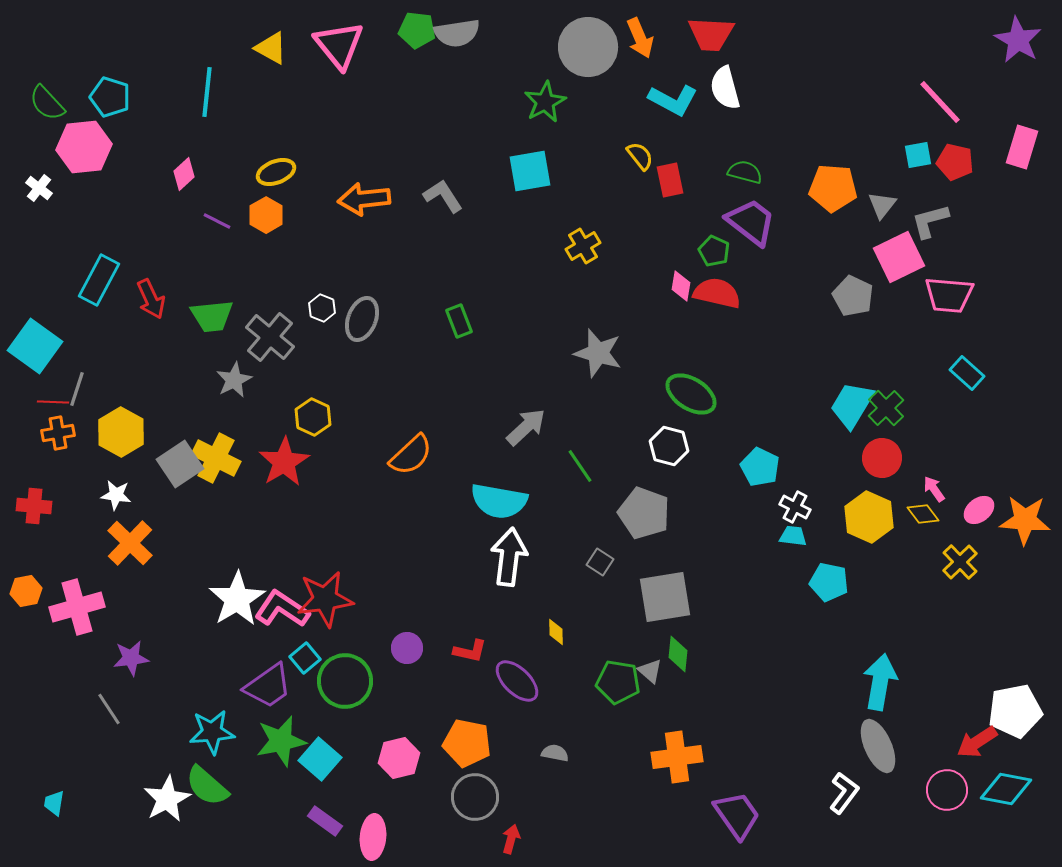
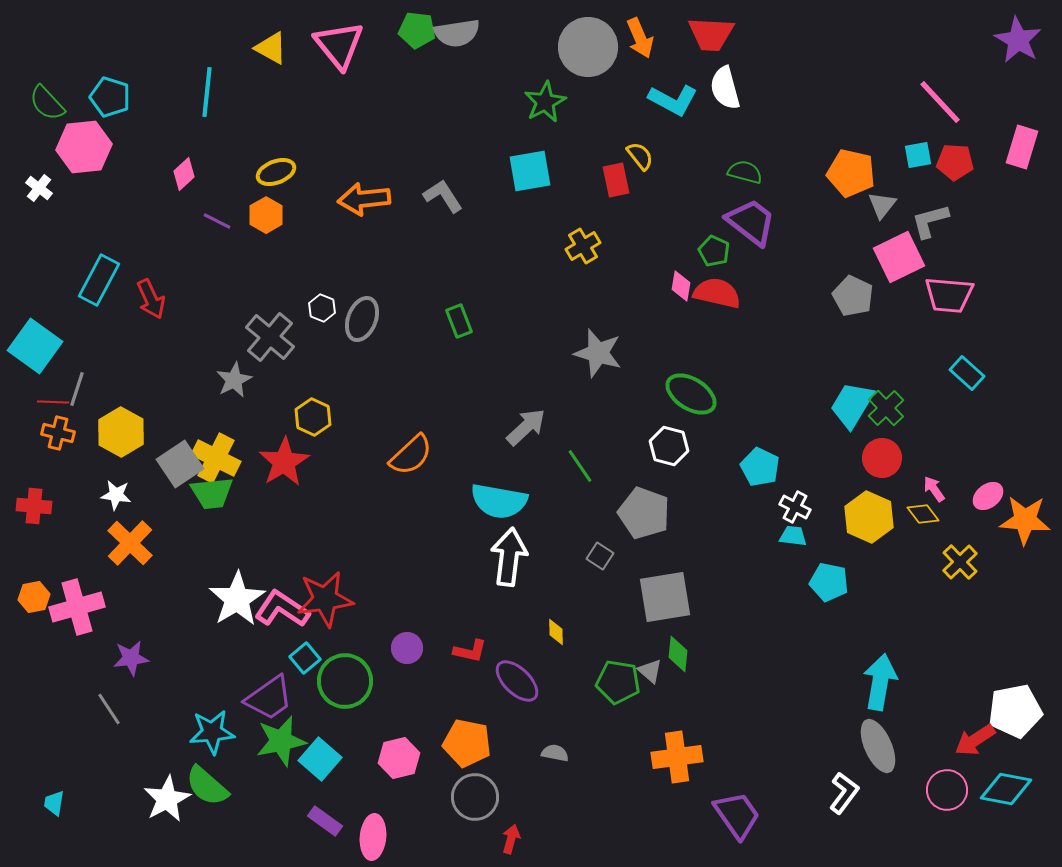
red pentagon at (955, 162): rotated 9 degrees counterclockwise
red rectangle at (670, 180): moved 54 px left
orange pentagon at (833, 188): moved 18 px right, 15 px up; rotated 9 degrees clockwise
green trapezoid at (212, 316): moved 177 px down
orange cross at (58, 433): rotated 24 degrees clockwise
pink ellipse at (979, 510): moved 9 px right, 14 px up
gray square at (600, 562): moved 6 px up
orange hexagon at (26, 591): moved 8 px right, 6 px down
purple trapezoid at (268, 686): moved 1 px right, 12 px down
red arrow at (977, 742): moved 2 px left, 2 px up
